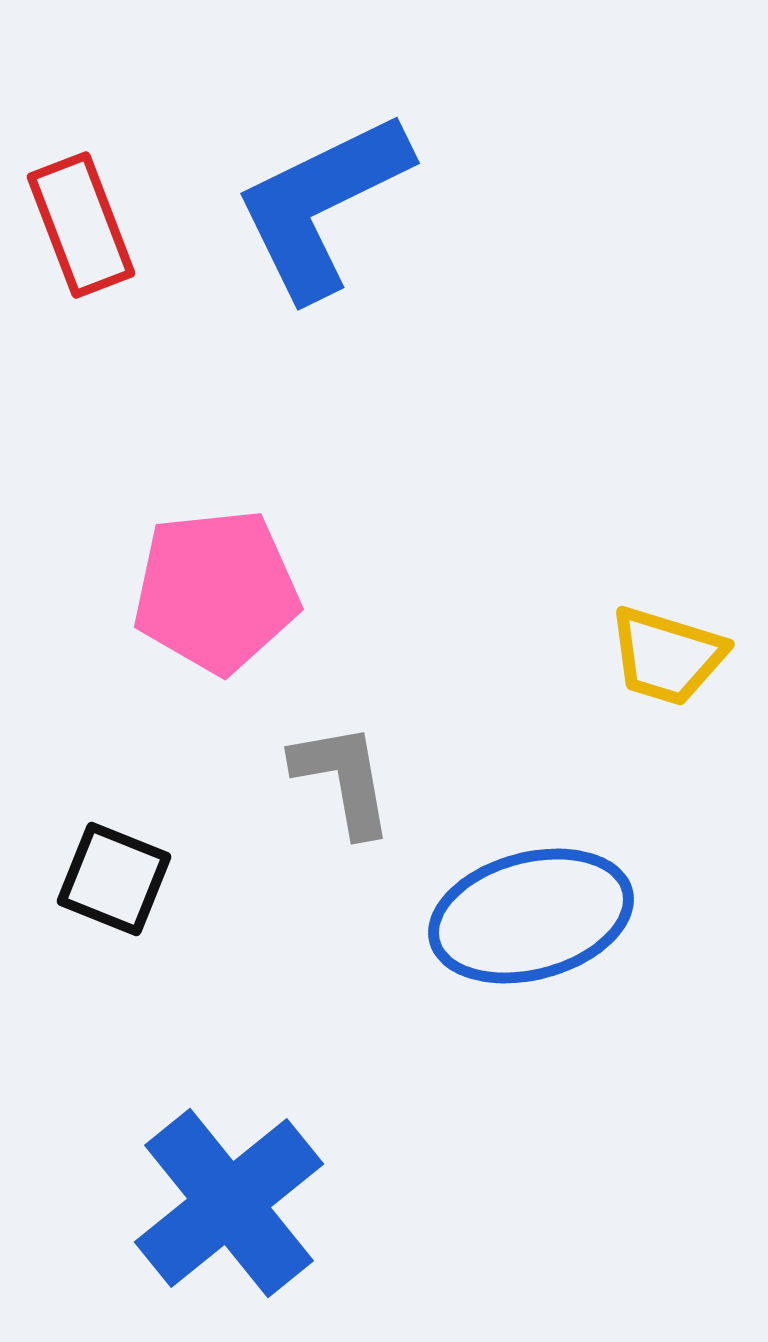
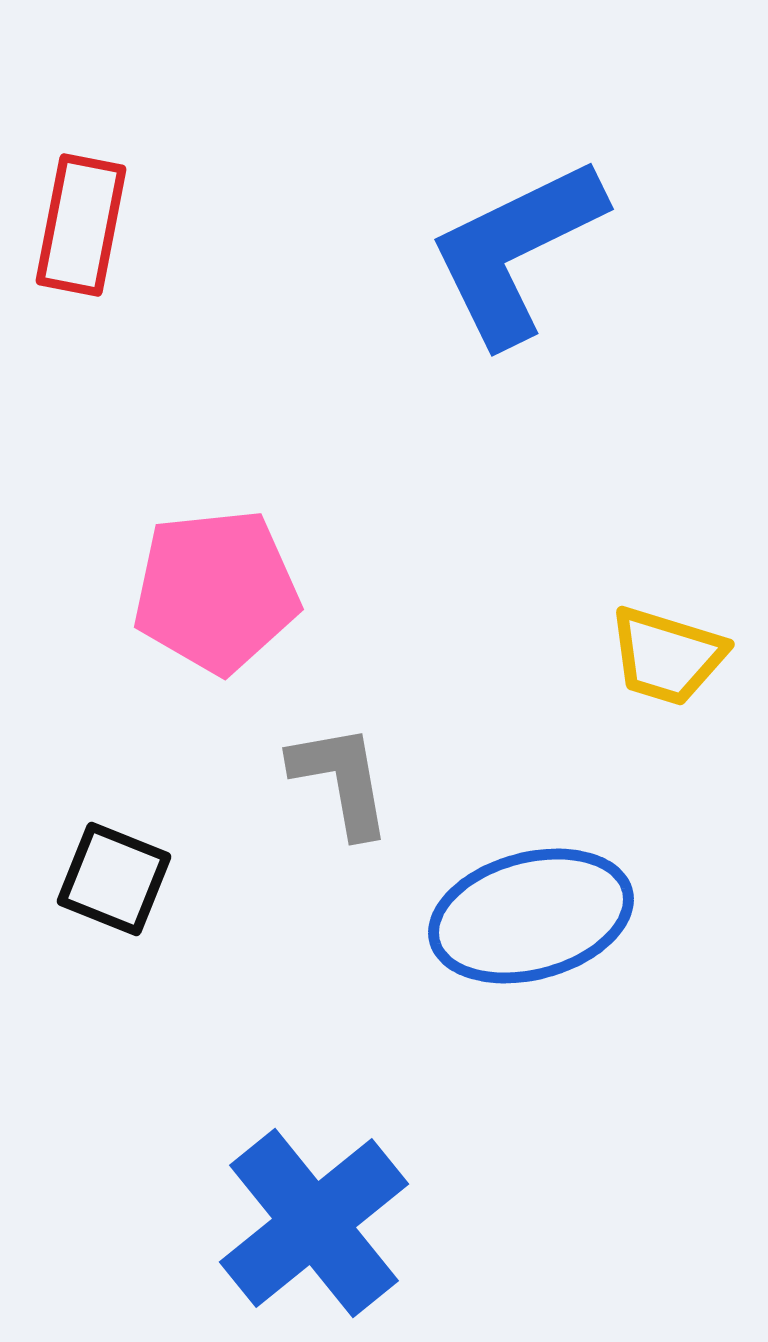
blue L-shape: moved 194 px right, 46 px down
red rectangle: rotated 32 degrees clockwise
gray L-shape: moved 2 px left, 1 px down
blue cross: moved 85 px right, 20 px down
